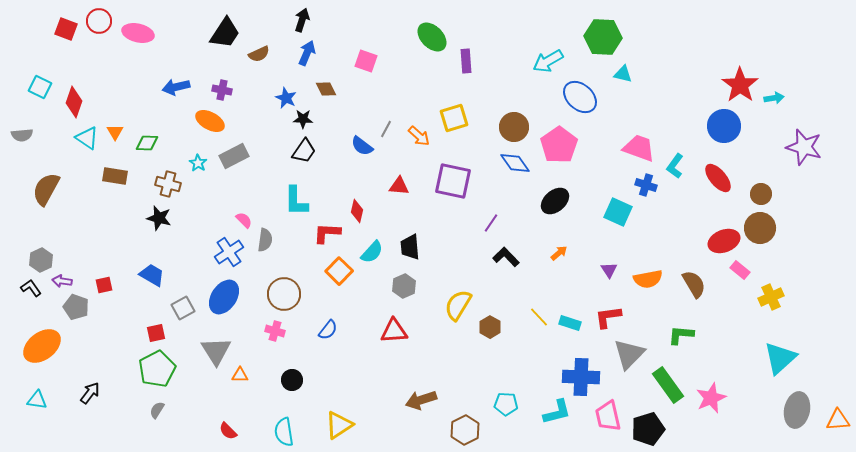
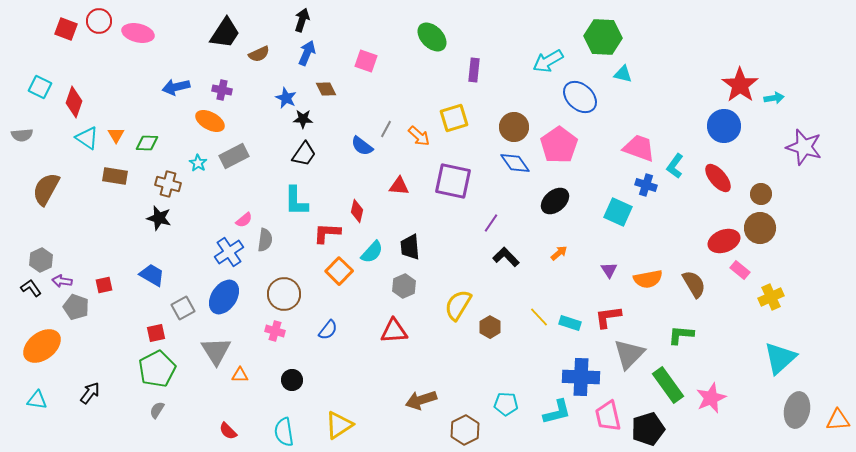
purple rectangle at (466, 61): moved 8 px right, 9 px down; rotated 10 degrees clockwise
orange triangle at (115, 132): moved 1 px right, 3 px down
black trapezoid at (304, 151): moved 3 px down
pink semicircle at (244, 220): rotated 96 degrees clockwise
